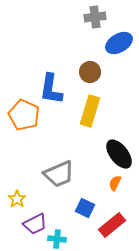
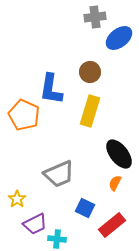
blue ellipse: moved 5 px up; rotated 8 degrees counterclockwise
